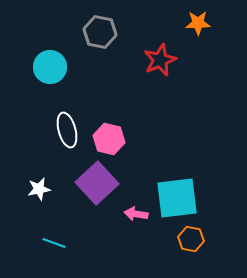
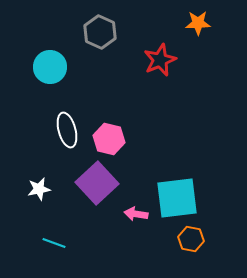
gray hexagon: rotated 12 degrees clockwise
